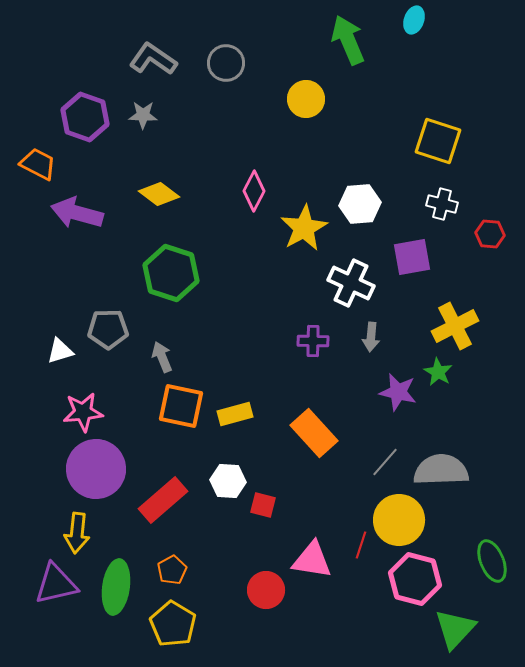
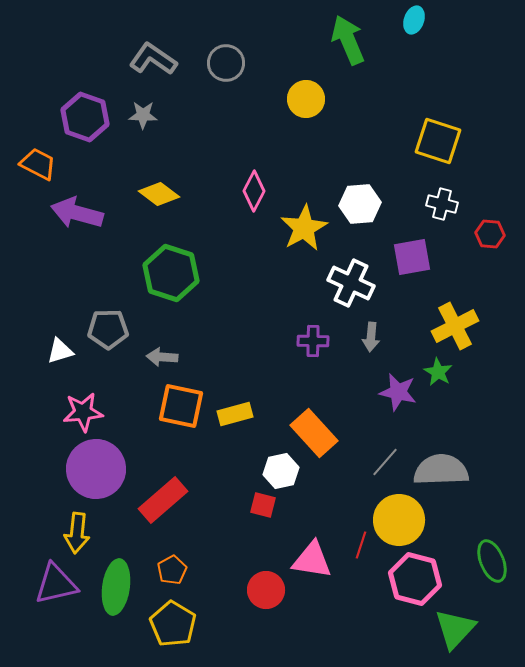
gray arrow at (162, 357): rotated 64 degrees counterclockwise
white hexagon at (228, 481): moved 53 px right, 10 px up; rotated 16 degrees counterclockwise
